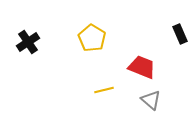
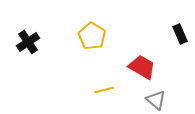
yellow pentagon: moved 2 px up
red trapezoid: rotated 8 degrees clockwise
gray triangle: moved 5 px right
